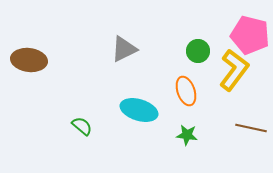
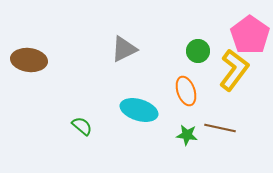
pink pentagon: rotated 21 degrees clockwise
brown line: moved 31 px left
